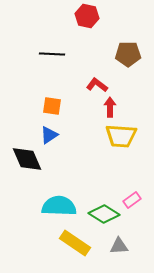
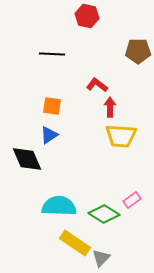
brown pentagon: moved 10 px right, 3 px up
gray triangle: moved 18 px left, 12 px down; rotated 42 degrees counterclockwise
